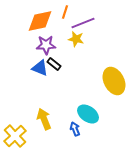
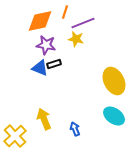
purple star: rotated 12 degrees clockwise
black rectangle: rotated 56 degrees counterclockwise
cyan ellipse: moved 26 px right, 2 px down
